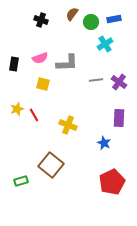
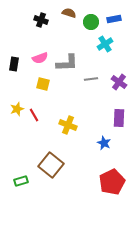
brown semicircle: moved 3 px left, 1 px up; rotated 72 degrees clockwise
gray line: moved 5 px left, 1 px up
